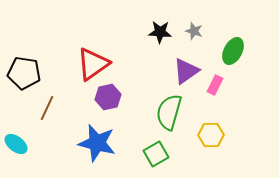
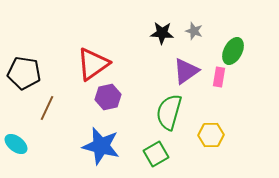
black star: moved 2 px right, 1 px down
pink rectangle: moved 4 px right, 8 px up; rotated 18 degrees counterclockwise
blue star: moved 4 px right, 3 px down
